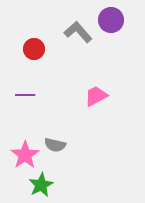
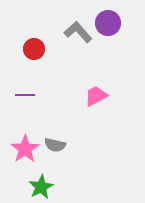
purple circle: moved 3 px left, 3 px down
pink star: moved 6 px up
green star: moved 2 px down
